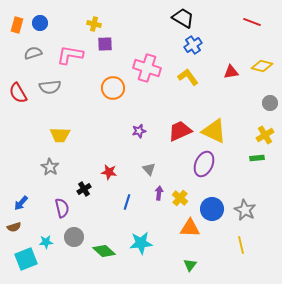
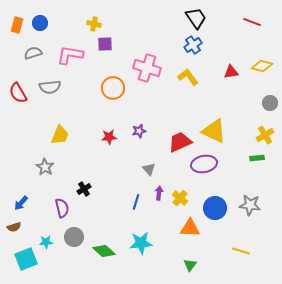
black trapezoid at (183, 18): moved 13 px right; rotated 25 degrees clockwise
red trapezoid at (180, 131): moved 11 px down
yellow trapezoid at (60, 135): rotated 70 degrees counterclockwise
purple ellipse at (204, 164): rotated 55 degrees clockwise
gray star at (50, 167): moved 5 px left
red star at (109, 172): moved 35 px up; rotated 14 degrees counterclockwise
blue line at (127, 202): moved 9 px right
blue circle at (212, 209): moved 3 px right, 1 px up
gray star at (245, 210): moved 5 px right, 5 px up; rotated 20 degrees counterclockwise
yellow line at (241, 245): moved 6 px down; rotated 60 degrees counterclockwise
